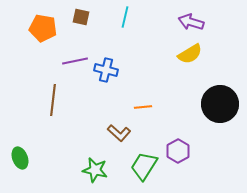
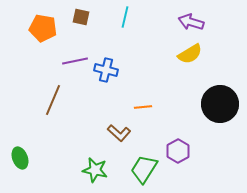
brown line: rotated 16 degrees clockwise
green trapezoid: moved 3 px down
